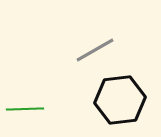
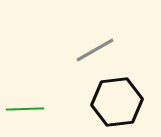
black hexagon: moved 3 px left, 2 px down
